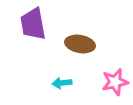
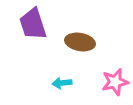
purple trapezoid: rotated 8 degrees counterclockwise
brown ellipse: moved 2 px up
